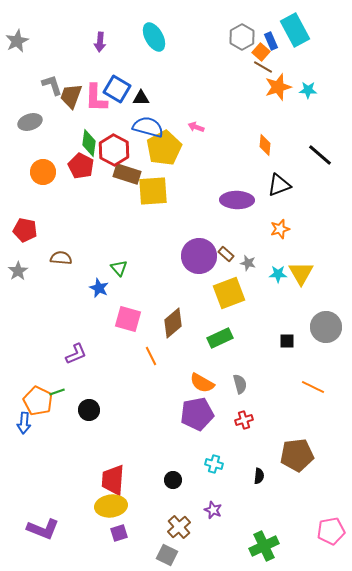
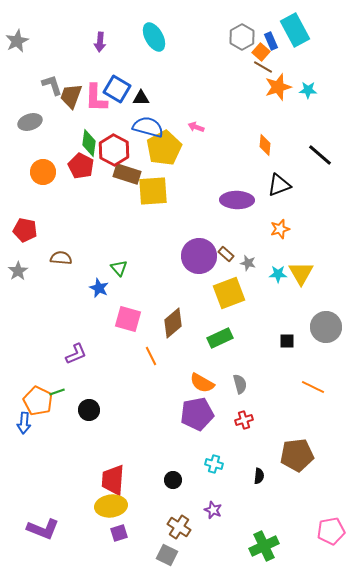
brown cross at (179, 527): rotated 15 degrees counterclockwise
